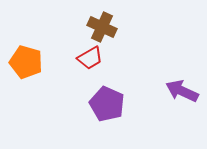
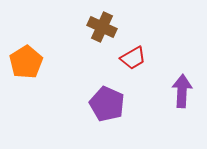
red trapezoid: moved 43 px right
orange pentagon: rotated 24 degrees clockwise
purple arrow: rotated 68 degrees clockwise
